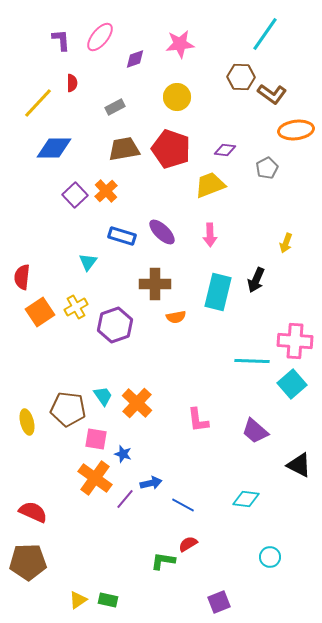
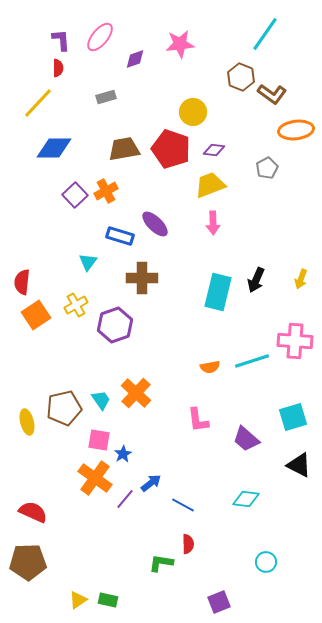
brown hexagon at (241, 77): rotated 20 degrees clockwise
red semicircle at (72, 83): moved 14 px left, 15 px up
yellow circle at (177, 97): moved 16 px right, 15 px down
gray rectangle at (115, 107): moved 9 px left, 10 px up; rotated 12 degrees clockwise
purple diamond at (225, 150): moved 11 px left
orange cross at (106, 191): rotated 15 degrees clockwise
purple ellipse at (162, 232): moved 7 px left, 8 px up
pink arrow at (210, 235): moved 3 px right, 12 px up
blue rectangle at (122, 236): moved 2 px left
yellow arrow at (286, 243): moved 15 px right, 36 px down
red semicircle at (22, 277): moved 5 px down
brown cross at (155, 284): moved 13 px left, 6 px up
yellow cross at (76, 307): moved 2 px up
orange square at (40, 312): moved 4 px left, 3 px down
orange semicircle at (176, 317): moved 34 px right, 50 px down
cyan line at (252, 361): rotated 20 degrees counterclockwise
cyan square at (292, 384): moved 1 px right, 33 px down; rotated 24 degrees clockwise
cyan trapezoid at (103, 396): moved 2 px left, 4 px down
orange cross at (137, 403): moved 1 px left, 10 px up
brown pentagon at (68, 409): moved 4 px left, 1 px up; rotated 20 degrees counterclockwise
purple trapezoid at (255, 431): moved 9 px left, 8 px down
pink square at (96, 439): moved 3 px right, 1 px down
blue star at (123, 454): rotated 24 degrees clockwise
blue arrow at (151, 483): rotated 25 degrees counterclockwise
red semicircle at (188, 544): rotated 120 degrees clockwise
cyan circle at (270, 557): moved 4 px left, 5 px down
green L-shape at (163, 561): moved 2 px left, 2 px down
